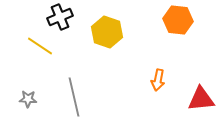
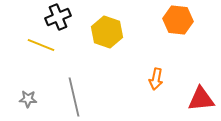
black cross: moved 2 px left
yellow line: moved 1 px right, 1 px up; rotated 12 degrees counterclockwise
orange arrow: moved 2 px left, 1 px up
